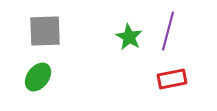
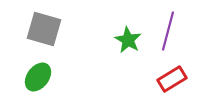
gray square: moved 1 px left, 2 px up; rotated 18 degrees clockwise
green star: moved 1 px left, 3 px down
red rectangle: rotated 20 degrees counterclockwise
